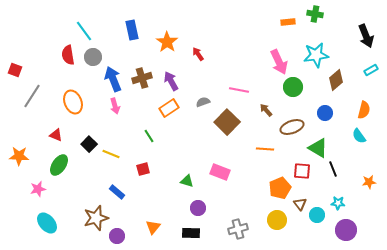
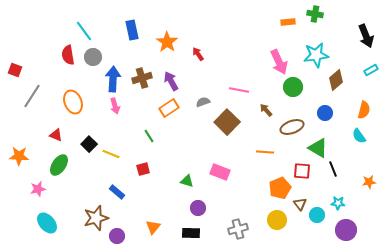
blue arrow at (113, 79): rotated 25 degrees clockwise
orange line at (265, 149): moved 3 px down
